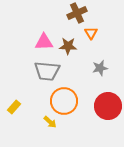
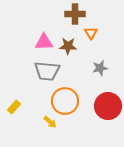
brown cross: moved 2 px left, 1 px down; rotated 24 degrees clockwise
orange circle: moved 1 px right
